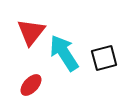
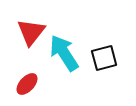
red ellipse: moved 4 px left, 1 px up
